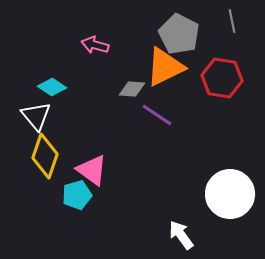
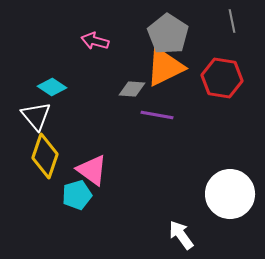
gray pentagon: moved 11 px left; rotated 6 degrees clockwise
pink arrow: moved 4 px up
purple line: rotated 24 degrees counterclockwise
